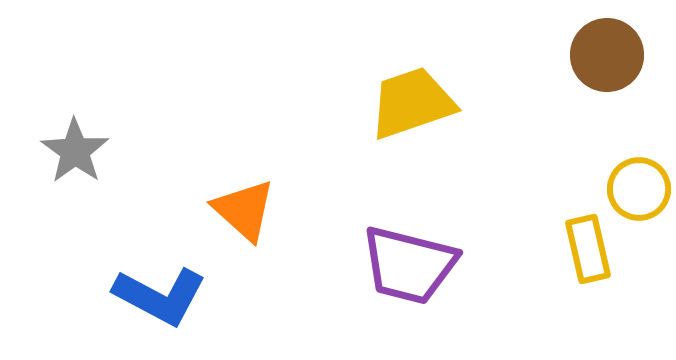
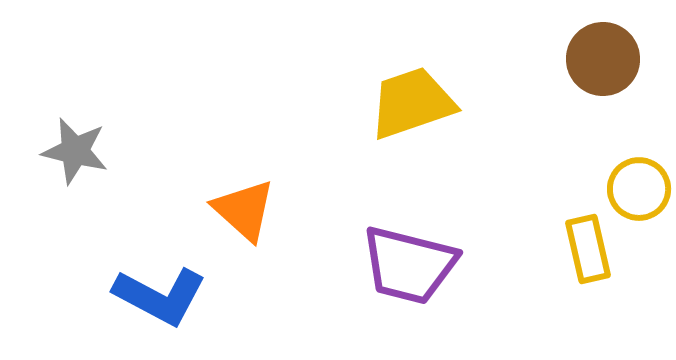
brown circle: moved 4 px left, 4 px down
gray star: rotated 22 degrees counterclockwise
